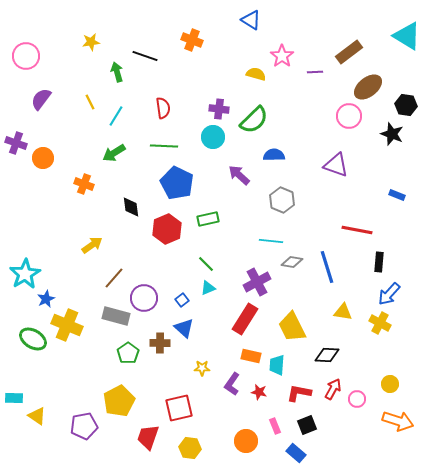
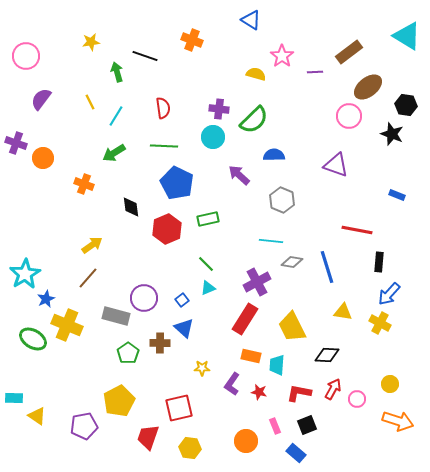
brown line at (114, 278): moved 26 px left
